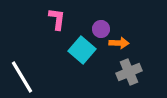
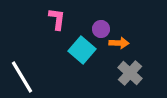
gray cross: moved 1 px right, 1 px down; rotated 25 degrees counterclockwise
